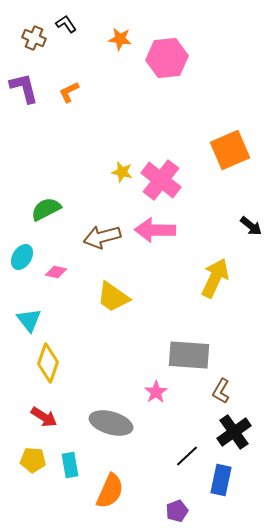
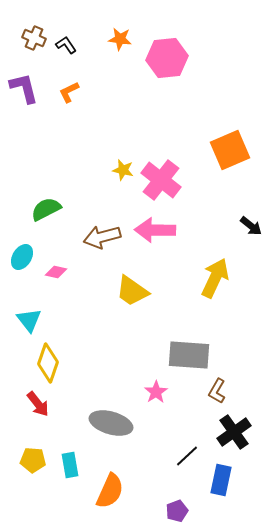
black L-shape: moved 21 px down
yellow star: moved 1 px right, 2 px up
yellow trapezoid: moved 19 px right, 6 px up
brown L-shape: moved 4 px left
red arrow: moved 6 px left, 13 px up; rotated 20 degrees clockwise
